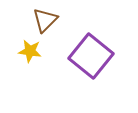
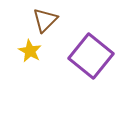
yellow star: rotated 20 degrees clockwise
